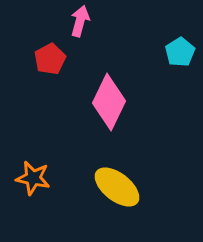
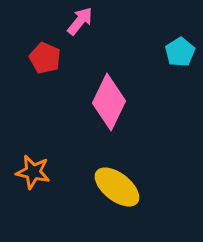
pink arrow: rotated 24 degrees clockwise
red pentagon: moved 5 px left, 1 px up; rotated 20 degrees counterclockwise
orange star: moved 6 px up
